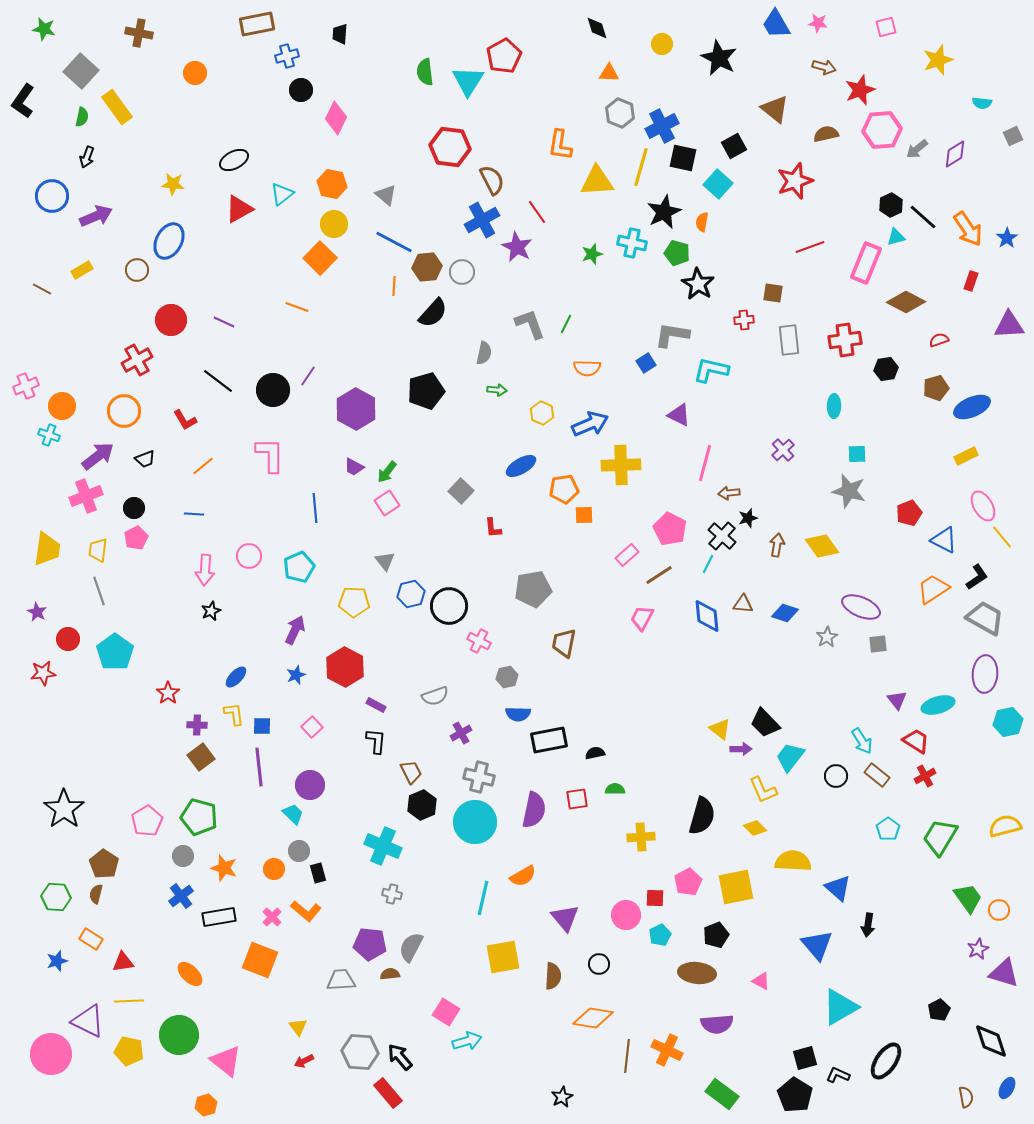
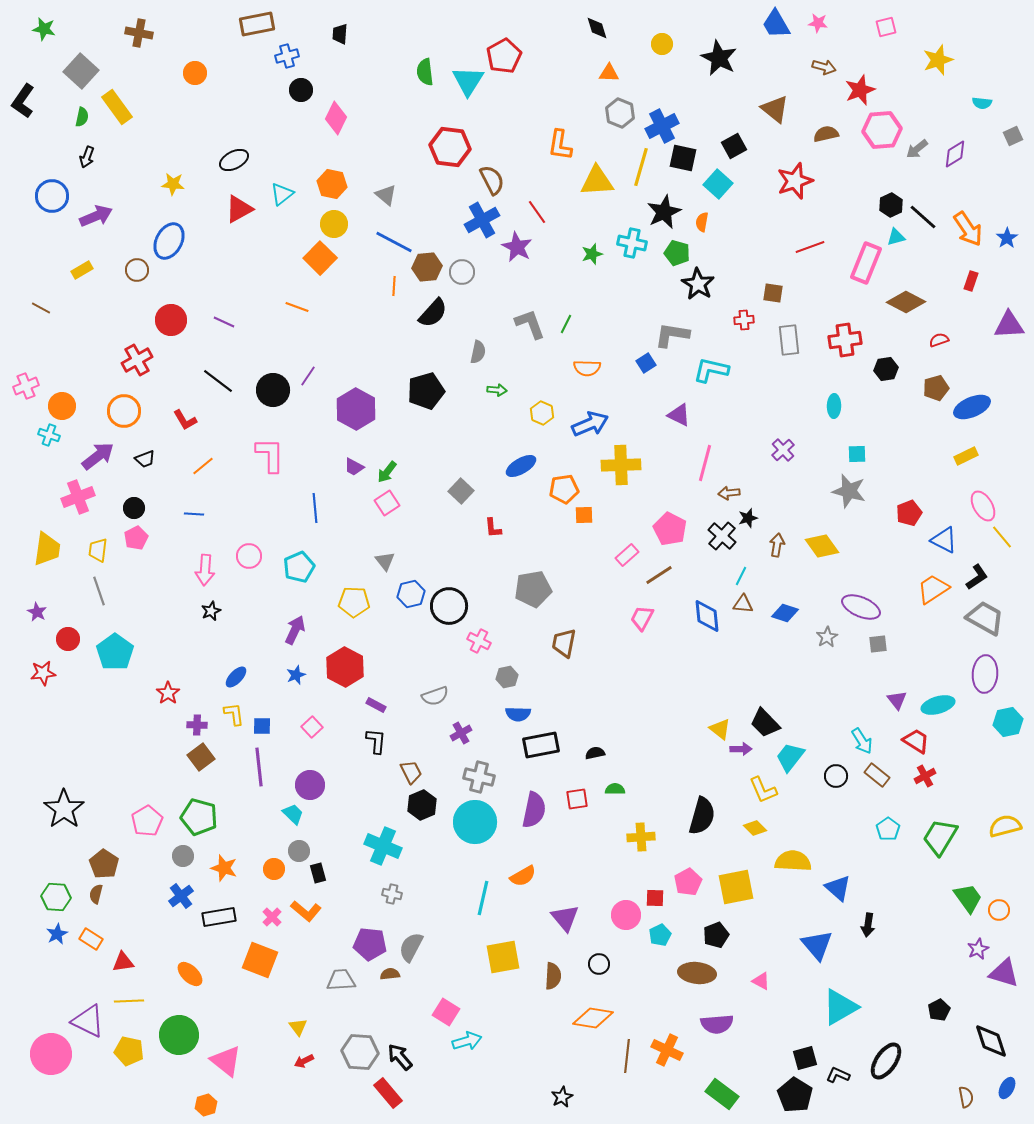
brown line at (42, 289): moved 1 px left, 19 px down
gray semicircle at (484, 353): moved 6 px left, 1 px up
pink cross at (86, 496): moved 8 px left, 1 px down
cyan line at (708, 564): moved 33 px right, 12 px down
black rectangle at (549, 740): moved 8 px left, 5 px down
blue star at (57, 961): moved 27 px up; rotated 10 degrees counterclockwise
